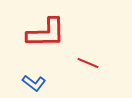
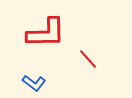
red line: moved 4 px up; rotated 25 degrees clockwise
